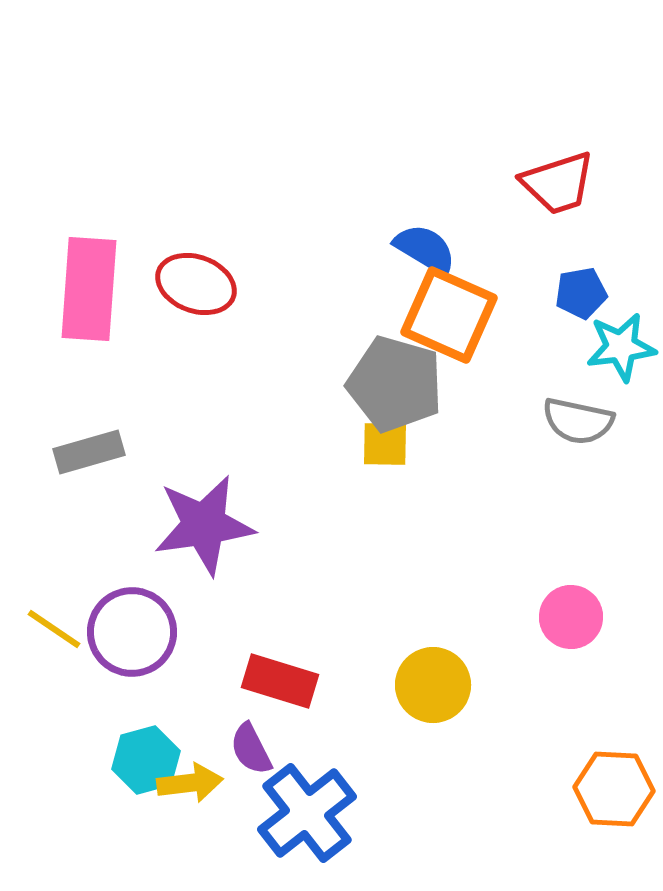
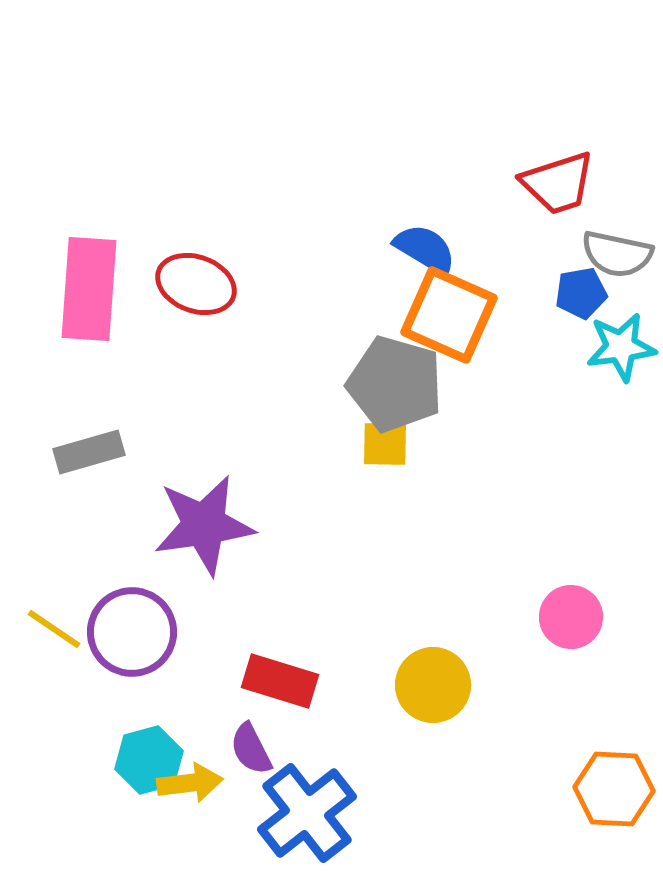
gray semicircle: moved 39 px right, 167 px up
cyan hexagon: moved 3 px right
